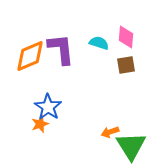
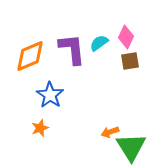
pink diamond: rotated 20 degrees clockwise
cyan semicircle: rotated 54 degrees counterclockwise
purple L-shape: moved 11 px right
brown square: moved 4 px right, 4 px up
blue star: moved 2 px right, 12 px up
orange star: moved 4 px down
green triangle: moved 1 px down
